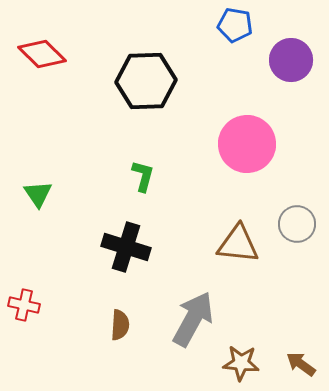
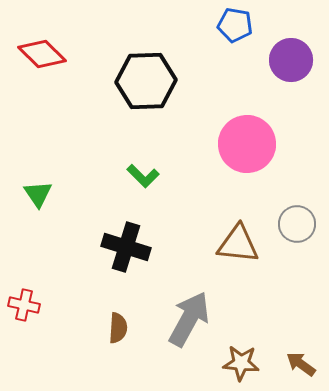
green L-shape: rotated 120 degrees clockwise
gray arrow: moved 4 px left
brown semicircle: moved 2 px left, 3 px down
